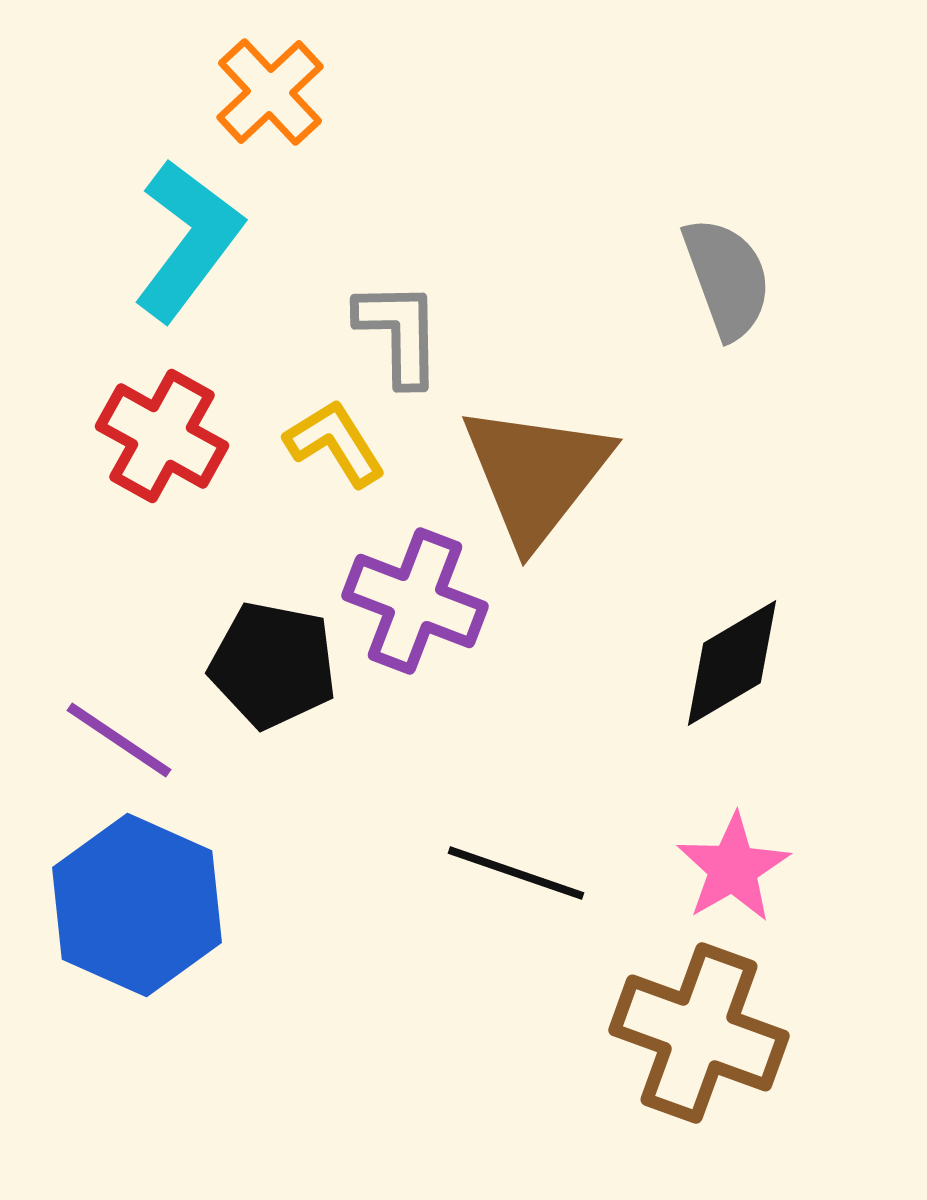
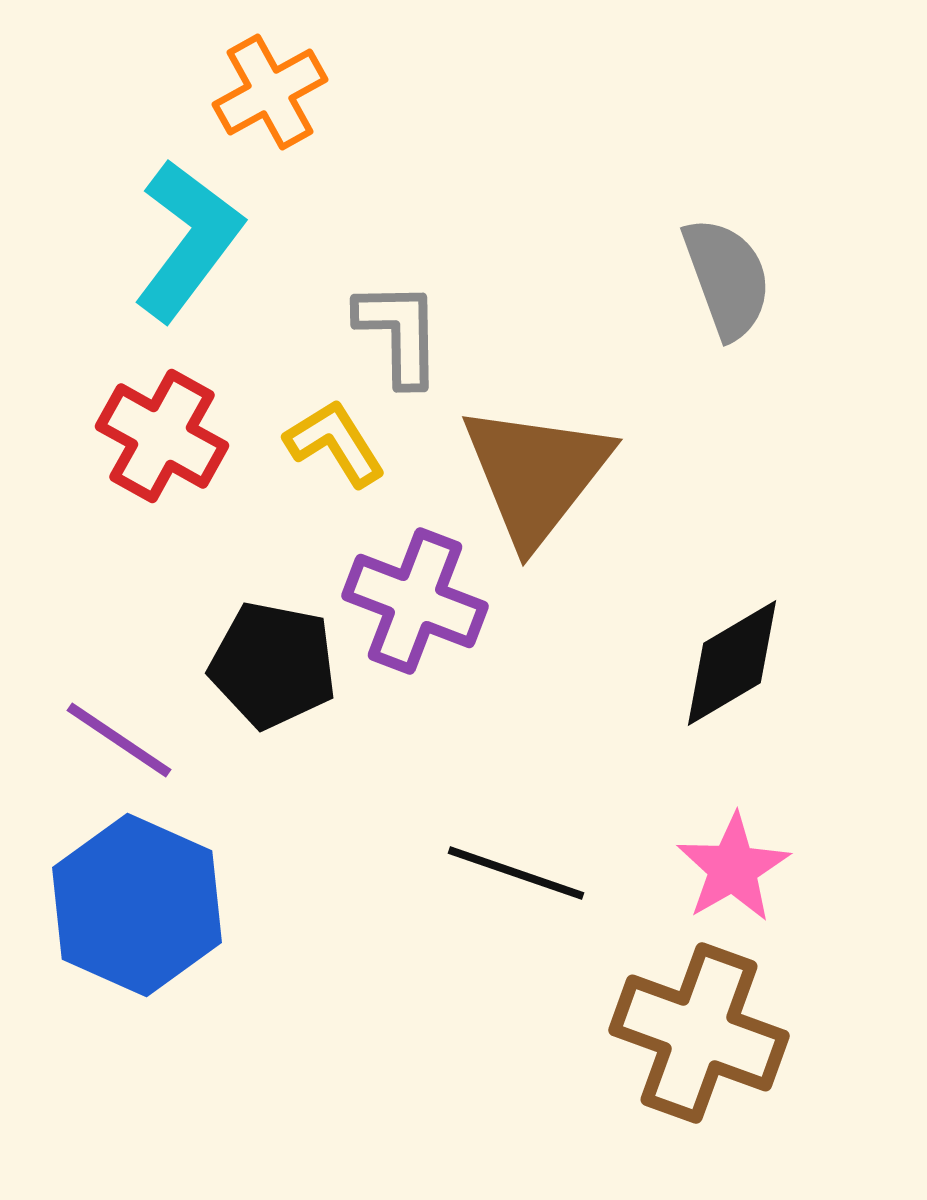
orange cross: rotated 14 degrees clockwise
